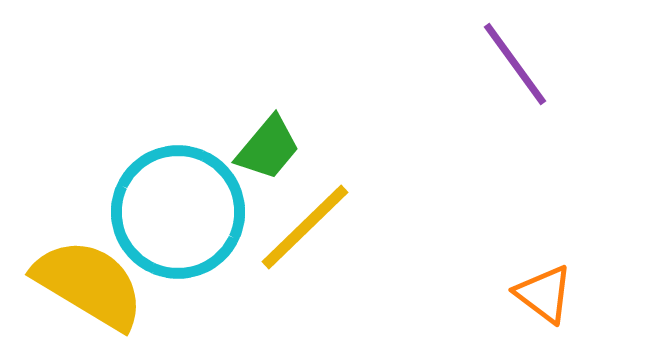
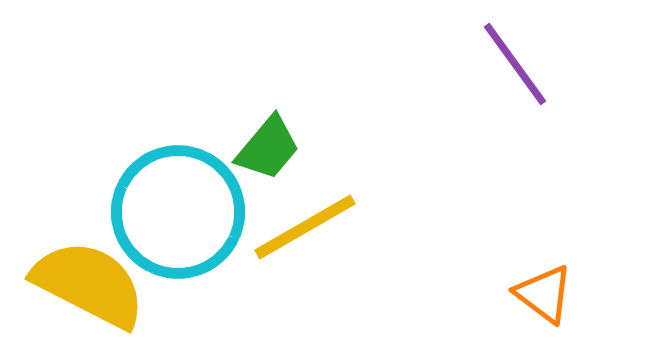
yellow line: rotated 14 degrees clockwise
yellow semicircle: rotated 4 degrees counterclockwise
